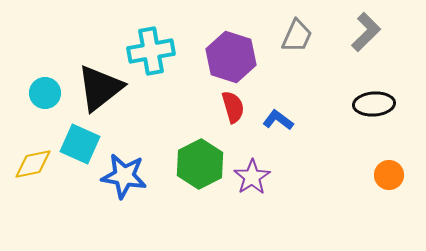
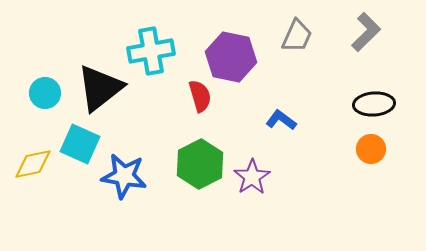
purple hexagon: rotated 6 degrees counterclockwise
red semicircle: moved 33 px left, 11 px up
blue L-shape: moved 3 px right
orange circle: moved 18 px left, 26 px up
